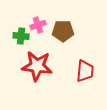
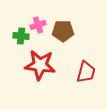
red star: moved 3 px right, 1 px up
red trapezoid: moved 1 px right, 1 px down; rotated 10 degrees clockwise
